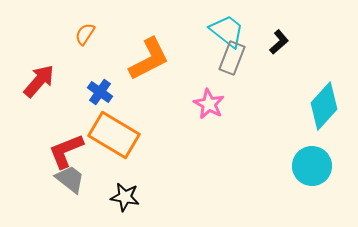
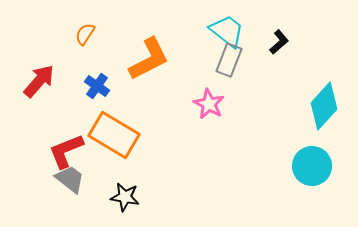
gray rectangle: moved 3 px left, 2 px down
blue cross: moved 3 px left, 6 px up
